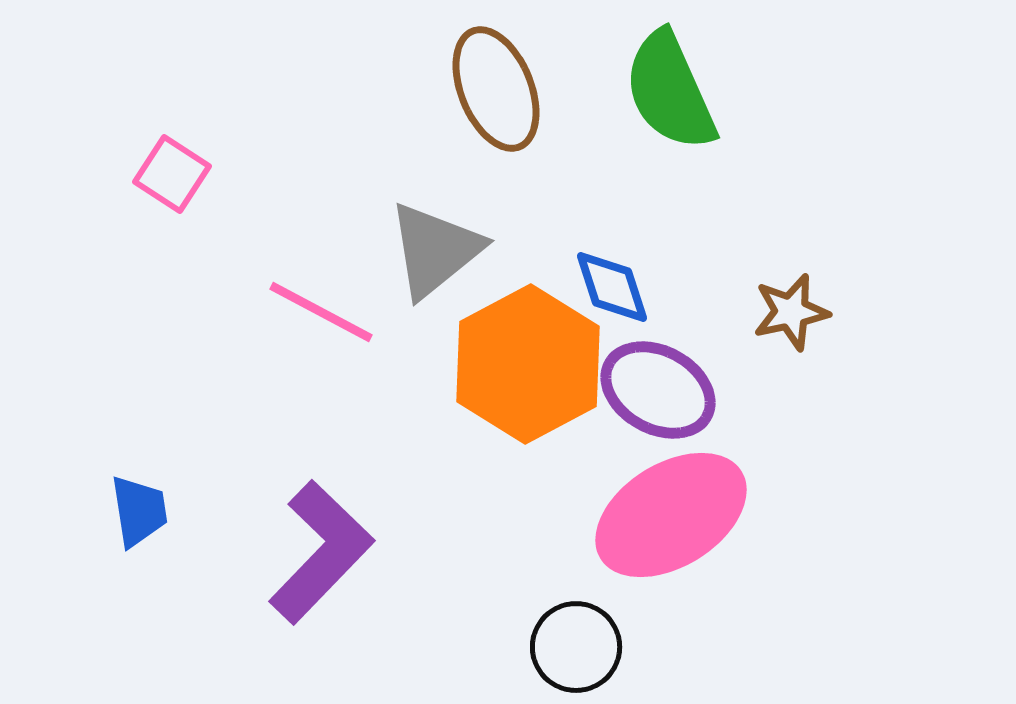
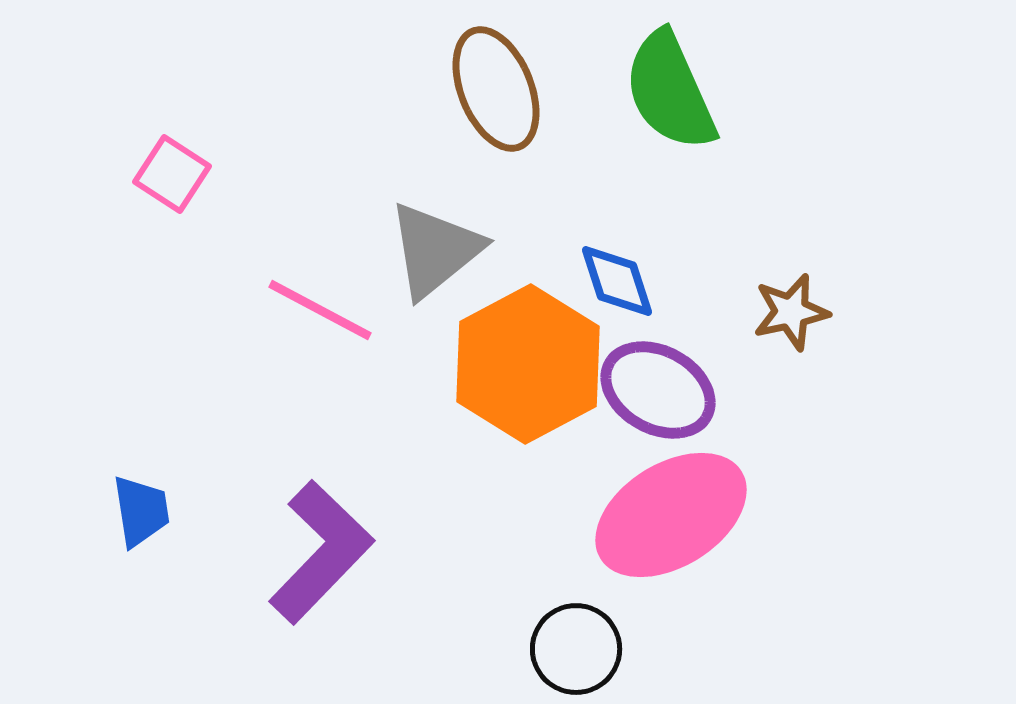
blue diamond: moved 5 px right, 6 px up
pink line: moved 1 px left, 2 px up
blue trapezoid: moved 2 px right
black circle: moved 2 px down
